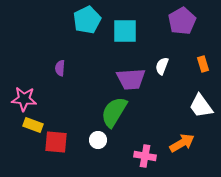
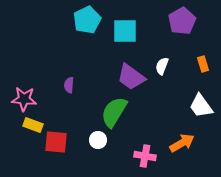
purple semicircle: moved 9 px right, 17 px down
purple trapezoid: moved 2 px up; rotated 40 degrees clockwise
